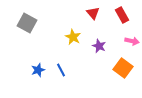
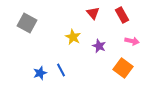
blue star: moved 2 px right, 3 px down
